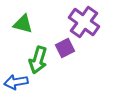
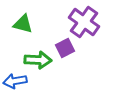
green arrow: rotated 104 degrees counterclockwise
blue arrow: moved 1 px left, 1 px up
